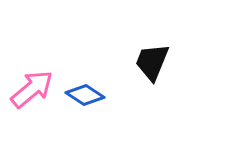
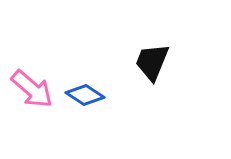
pink arrow: rotated 81 degrees clockwise
